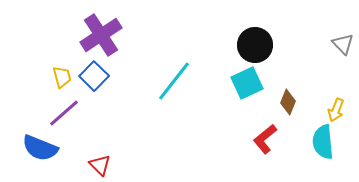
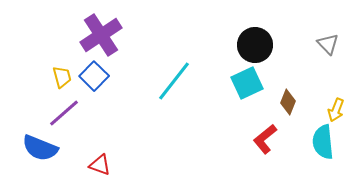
gray triangle: moved 15 px left
red triangle: rotated 25 degrees counterclockwise
